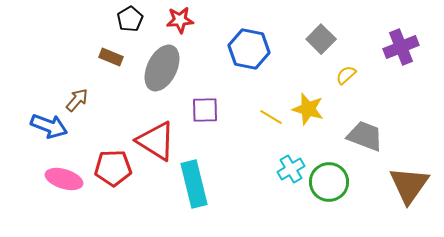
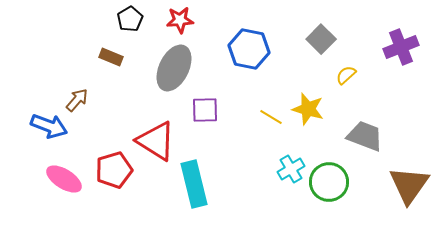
gray ellipse: moved 12 px right
red pentagon: moved 1 px right, 2 px down; rotated 15 degrees counterclockwise
pink ellipse: rotated 15 degrees clockwise
